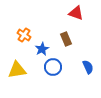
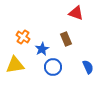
orange cross: moved 1 px left, 2 px down
yellow triangle: moved 2 px left, 5 px up
